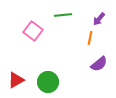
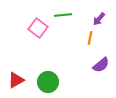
pink square: moved 5 px right, 3 px up
purple semicircle: moved 2 px right, 1 px down
